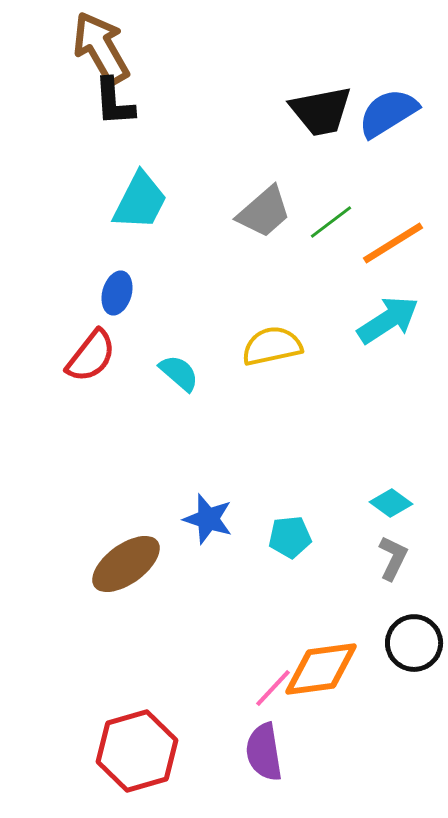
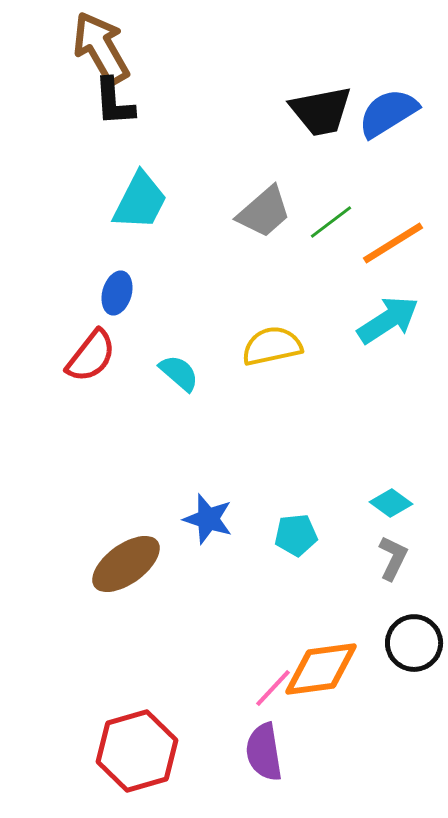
cyan pentagon: moved 6 px right, 2 px up
